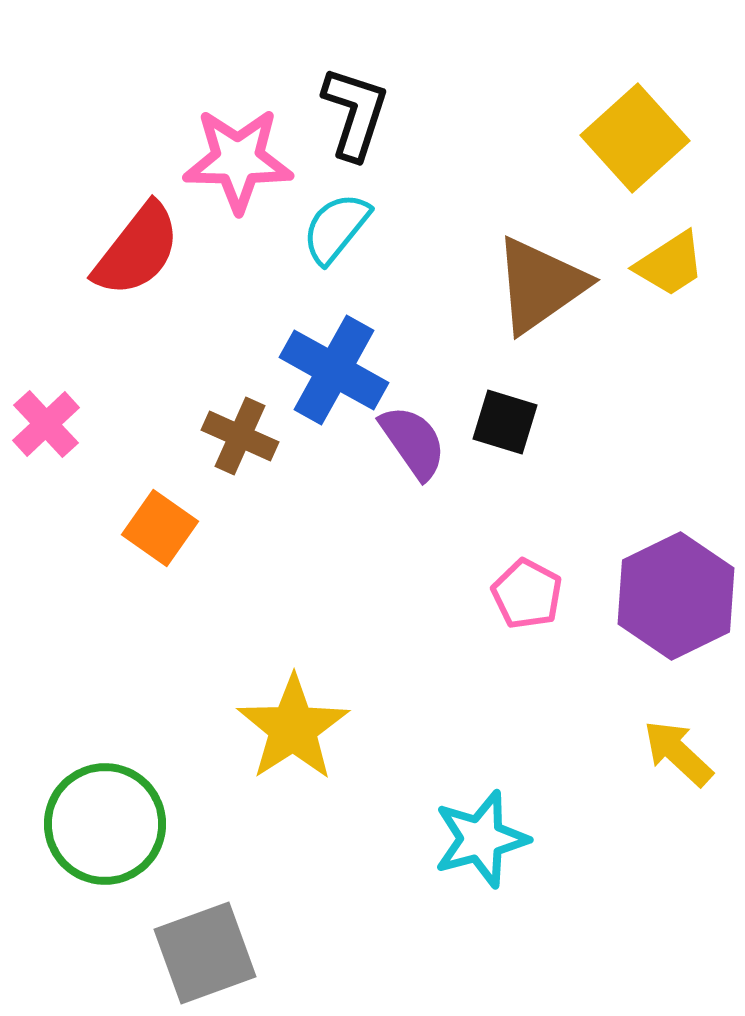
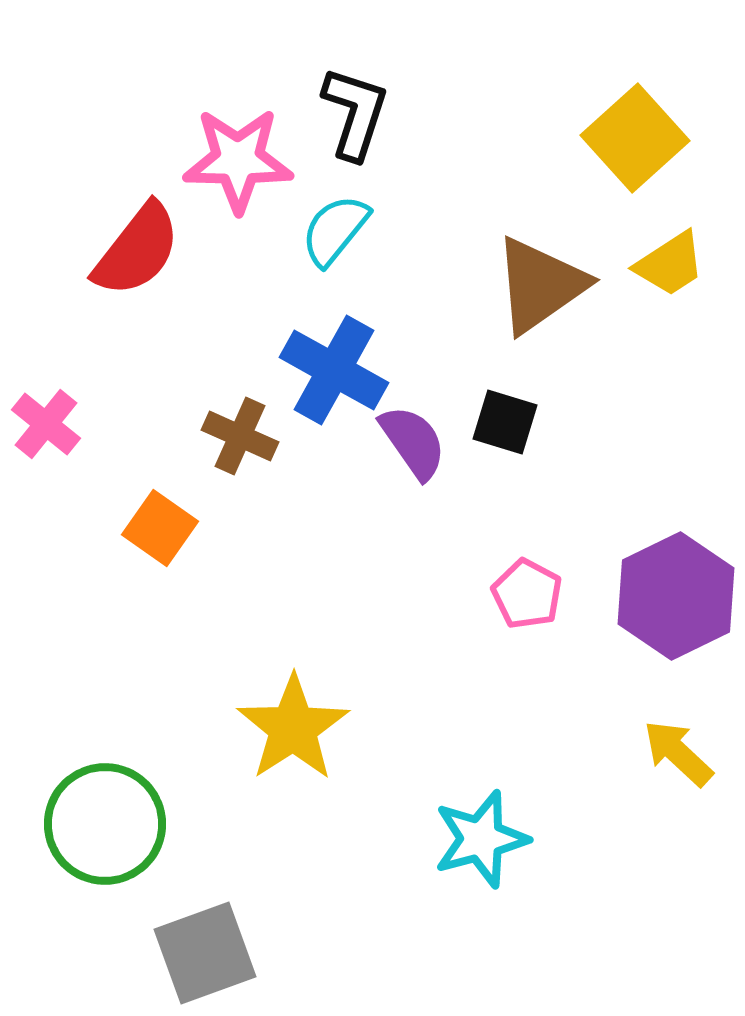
cyan semicircle: moved 1 px left, 2 px down
pink cross: rotated 8 degrees counterclockwise
